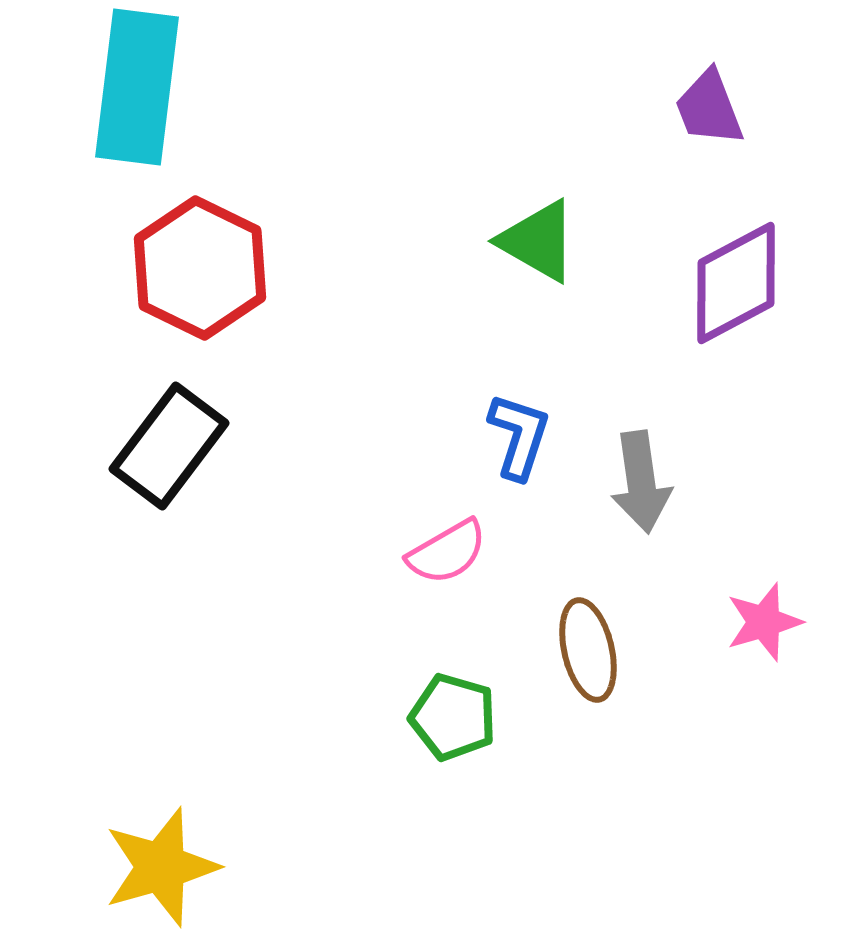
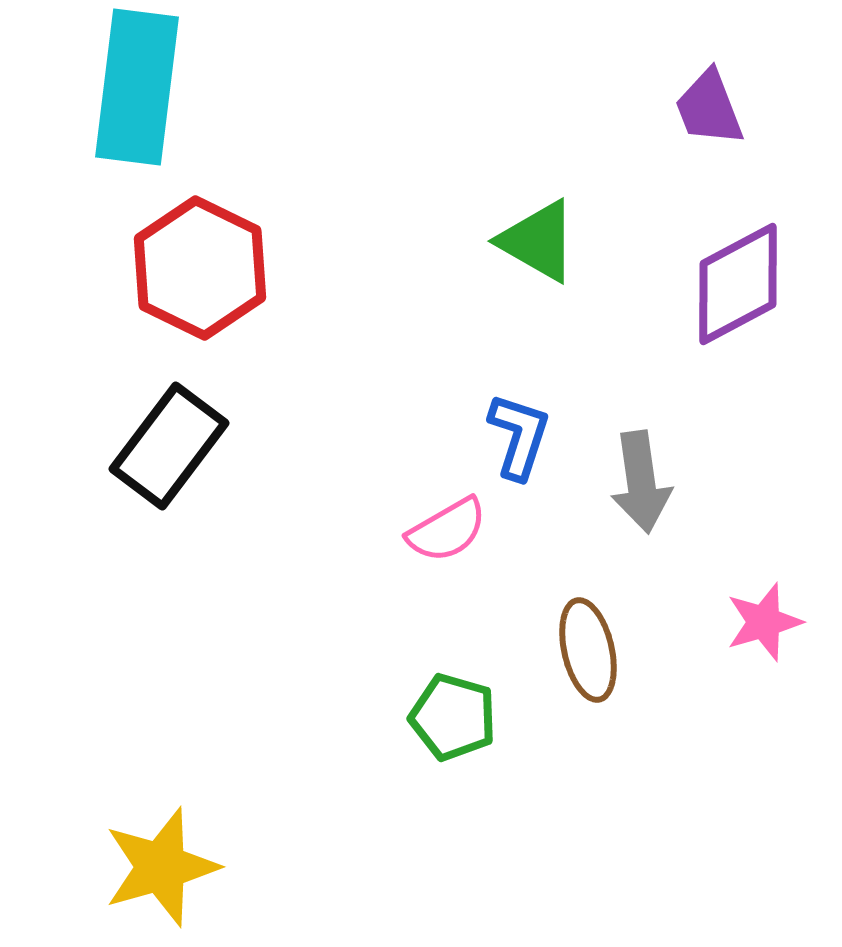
purple diamond: moved 2 px right, 1 px down
pink semicircle: moved 22 px up
